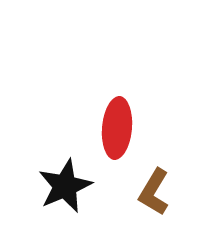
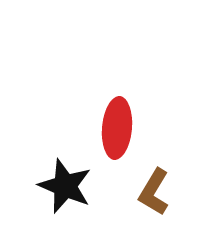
black star: rotated 26 degrees counterclockwise
